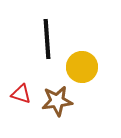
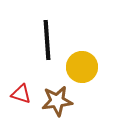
black line: moved 1 px down
